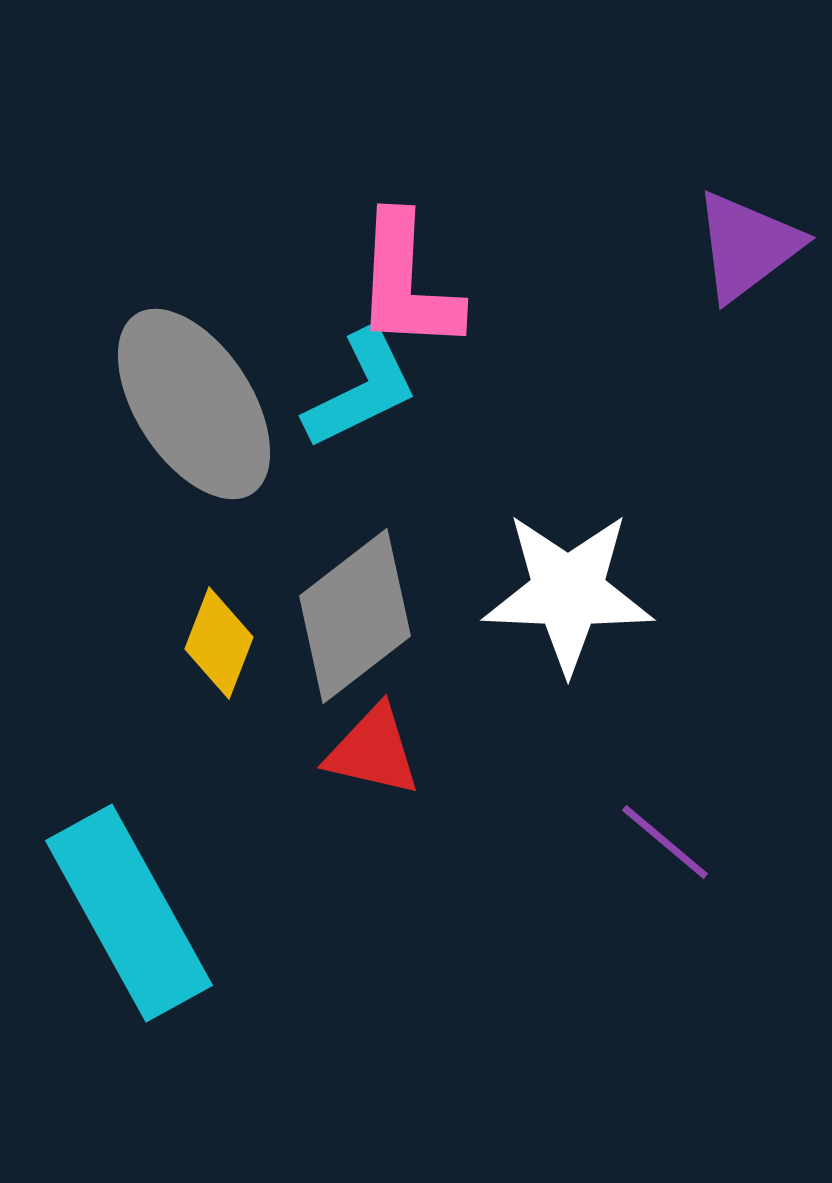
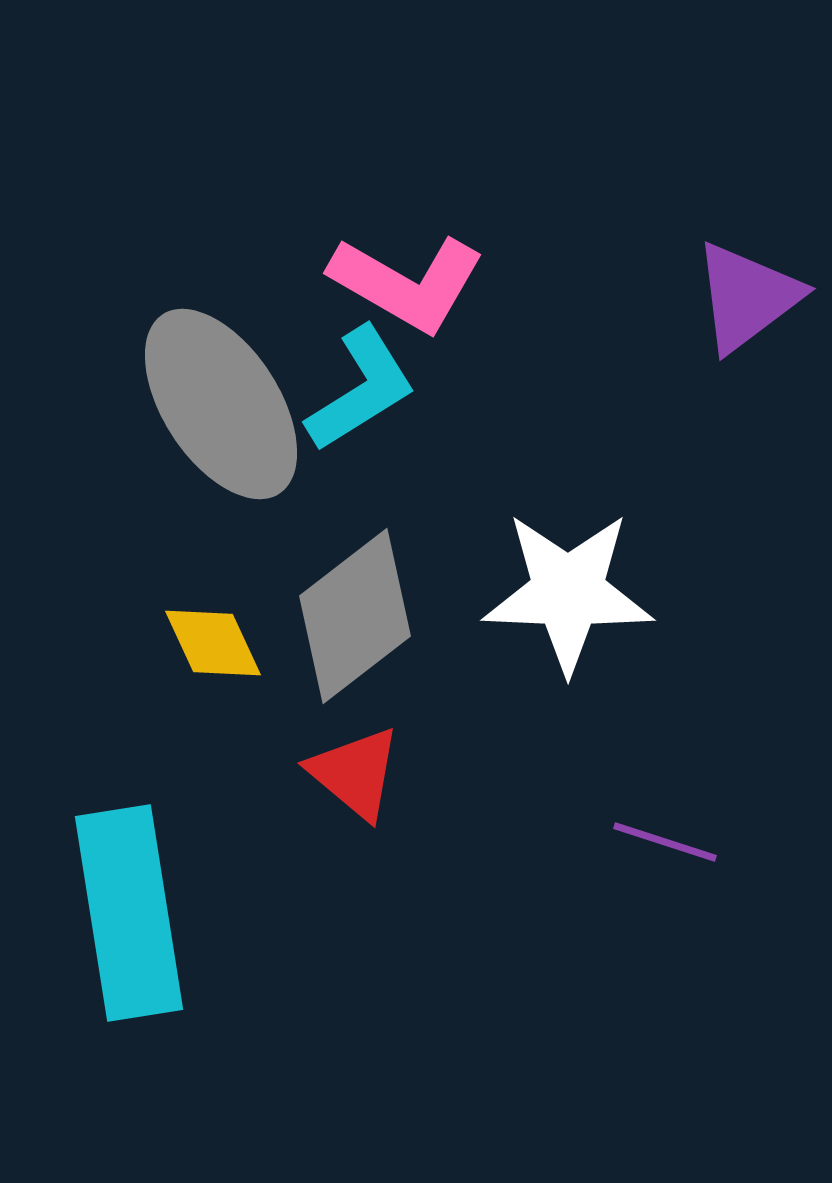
purple triangle: moved 51 px down
pink L-shape: rotated 63 degrees counterclockwise
cyan L-shape: rotated 6 degrees counterclockwise
gray ellipse: moved 27 px right
yellow diamond: moved 6 px left; rotated 46 degrees counterclockwise
red triangle: moved 18 px left, 22 px down; rotated 27 degrees clockwise
purple line: rotated 22 degrees counterclockwise
cyan rectangle: rotated 20 degrees clockwise
